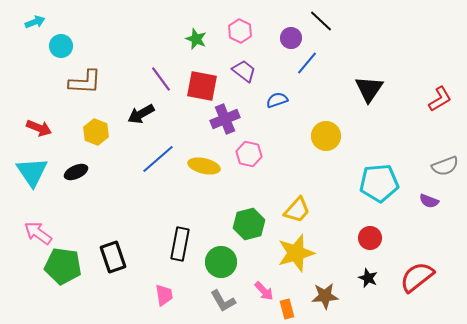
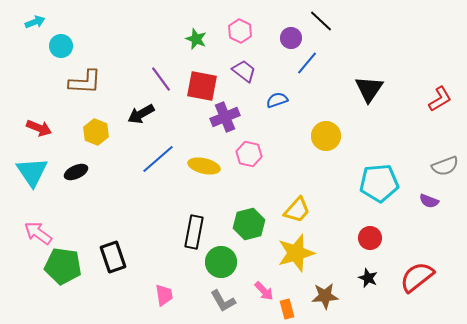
purple cross at (225, 119): moved 2 px up
black rectangle at (180, 244): moved 14 px right, 12 px up
